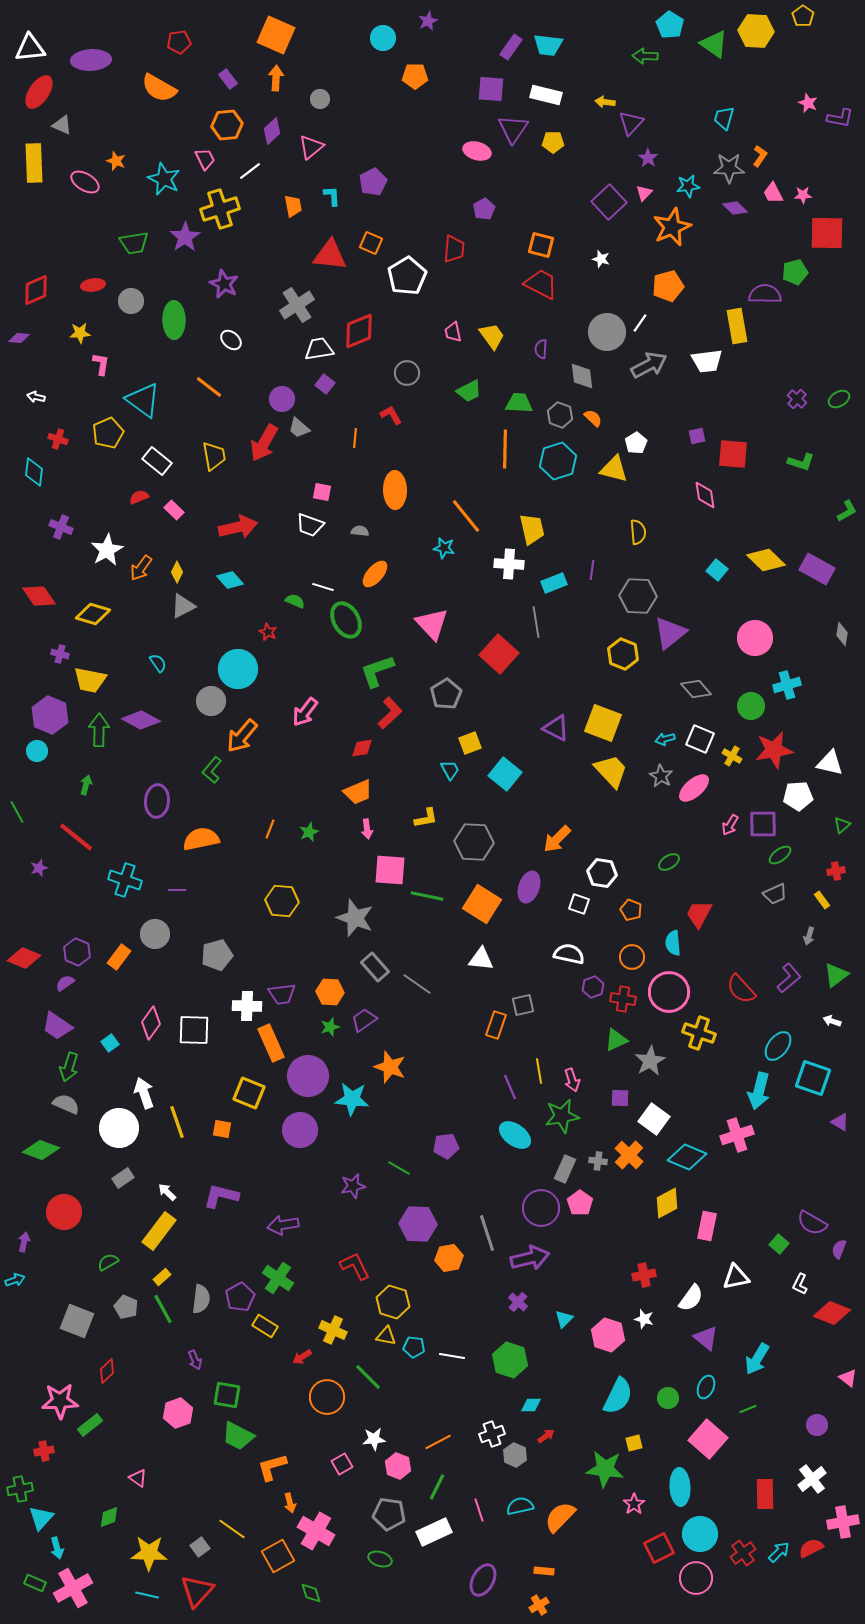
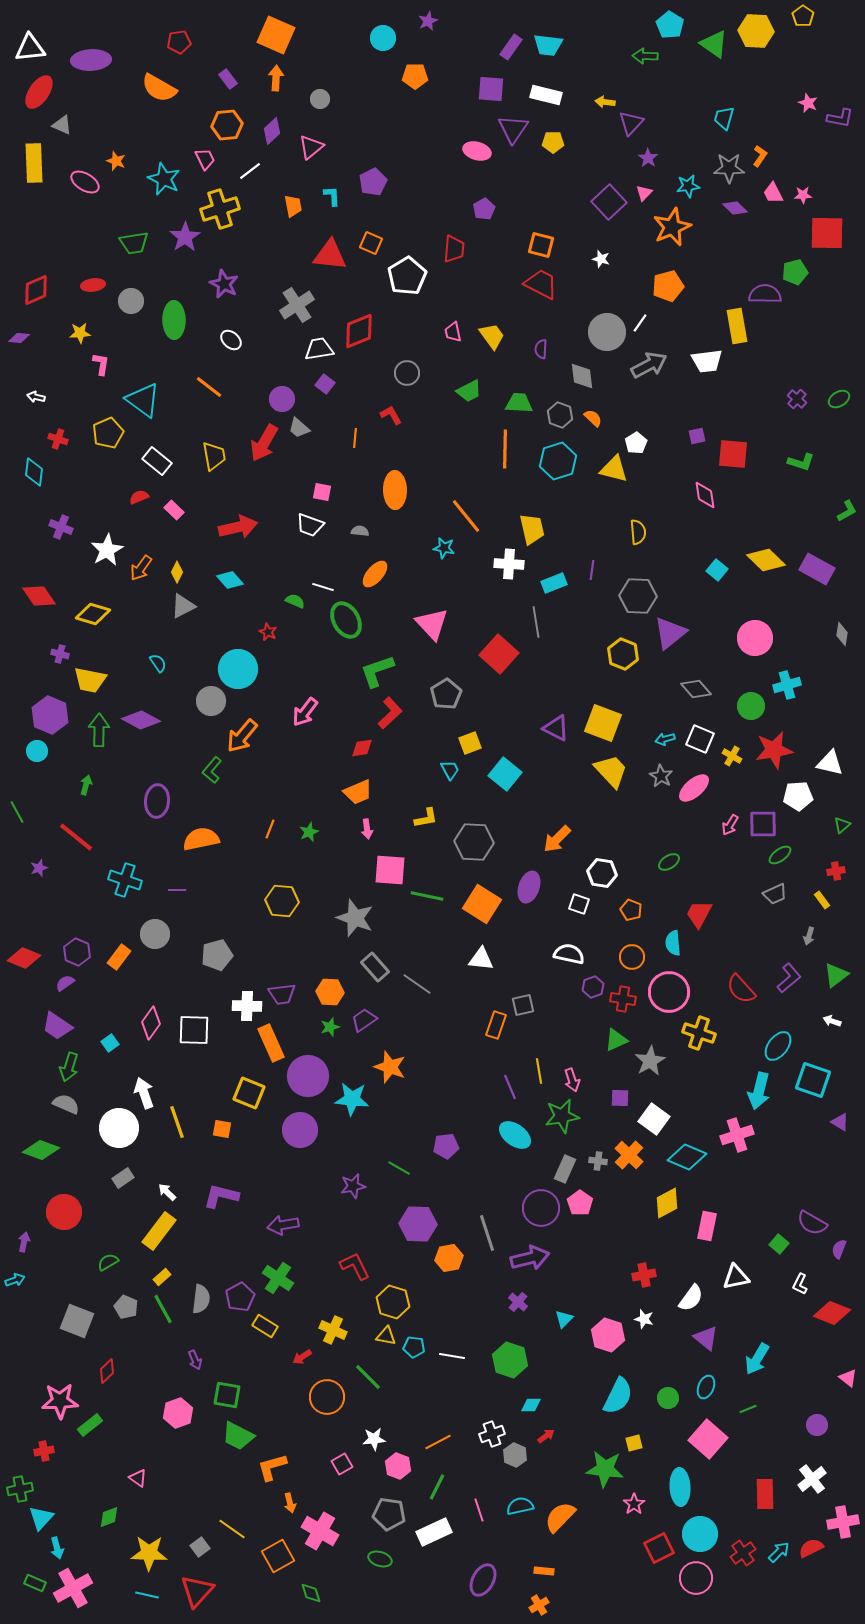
cyan square at (813, 1078): moved 2 px down
pink cross at (316, 1531): moved 4 px right
